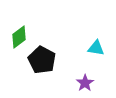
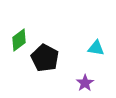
green diamond: moved 3 px down
black pentagon: moved 3 px right, 2 px up
